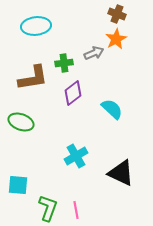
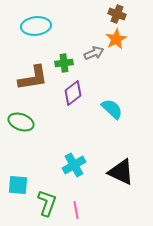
cyan cross: moved 2 px left, 9 px down
black triangle: moved 1 px up
green L-shape: moved 1 px left, 5 px up
